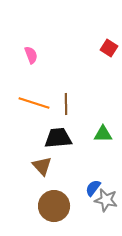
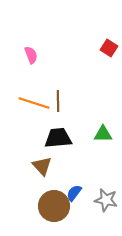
brown line: moved 8 px left, 3 px up
blue semicircle: moved 19 px left, 5 px down
